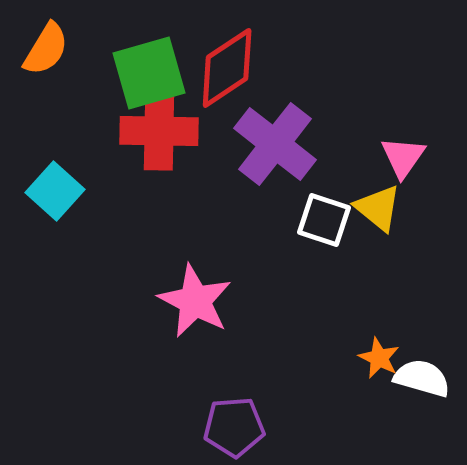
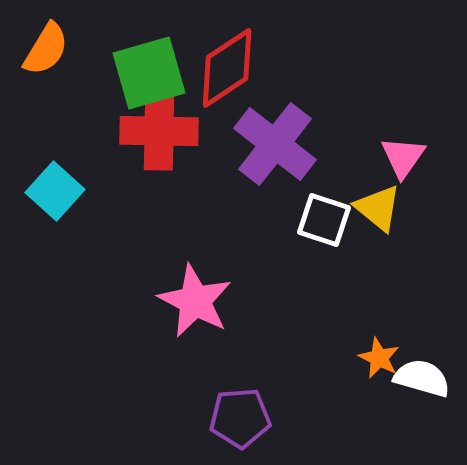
purple pentagon: moved 6 px right, 9 px up
